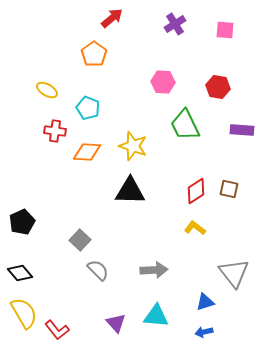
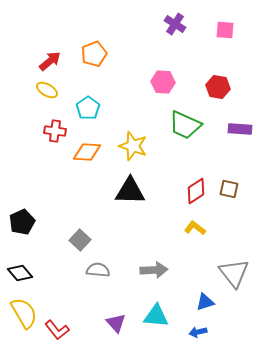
red arrow: moved 62 px left, 43 px down
purple cross: rotated 25 degrees counterclockwise
orange pentagon: rotated 15 degrees clockwise
cyan pentagon: rotated 15 degrees clockwise
green trapezoid: rotated 40 degrees counterclockwise
purple rectangle: moved 2 px left, 1 px up
gray semicircle: rotated 40 degrees counterclockwise
blue arrow: moved 6 px left
